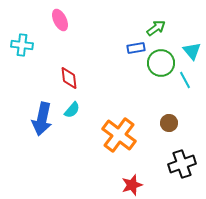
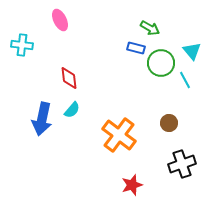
green arrow: moved 6 px left; rotated 66 degrees clockwise
blue rectangle: rotated 24 degrees clockwise
